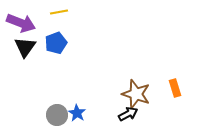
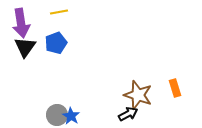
purple arrow: rotated 60 degrees clockwise
brown star: moved 2 px right, 1 px down
blue star: moved 6 px left, 3 px down
